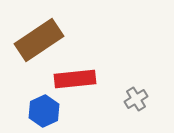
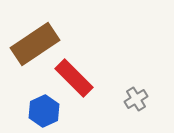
brown rectangle: moved 4 px left, 4 px down
red rectangle: moved 1 px left, 1 px up; rotated 51 degrees clockwise
